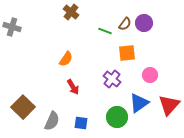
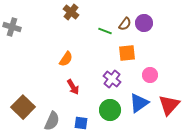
green circle: moved 7 px left, 7 px up
